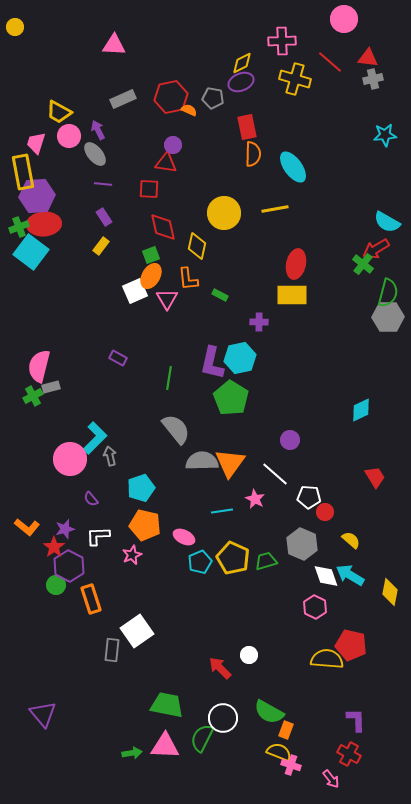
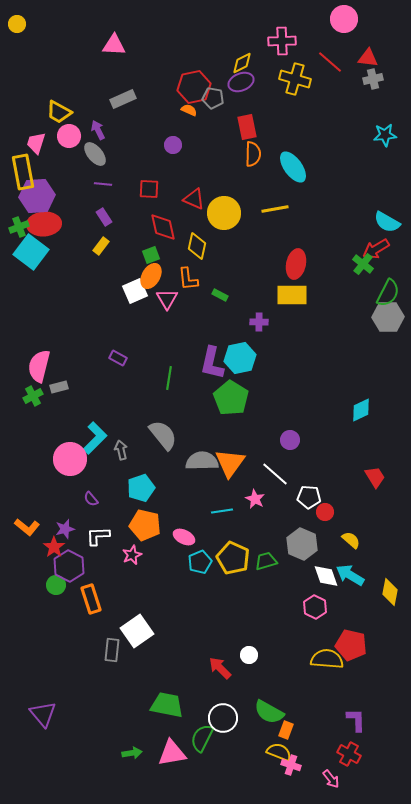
yellow circle at (15, 27): moved 2 px right, 3 px up
red hexagon at (171, 97): moved 23 px right, 10 px up
red triangle at (166, 163): moved 28 px right, 36 px down; rotated 15 degrees clockwise
green semicircle at (388, 293): rotated 12 degrees clockwise
gray rectangle at (51, 387): moved 8 px right
gray semicircle at (176, 429): moved 13 px left, 6 px down
gray arrow at (110, 456): moved 11 px right, 6 px up
pink triangle at (165, 746): moved 7 px right, 7 px down; rotated 12 degrees counterclockwise
